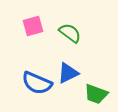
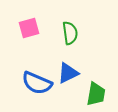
pink square: moved 4 px left, 2 px down
green semicircle: rotated 45 degrees clockwise
green trapezoid: rotated 100 degrees counterclockwise
